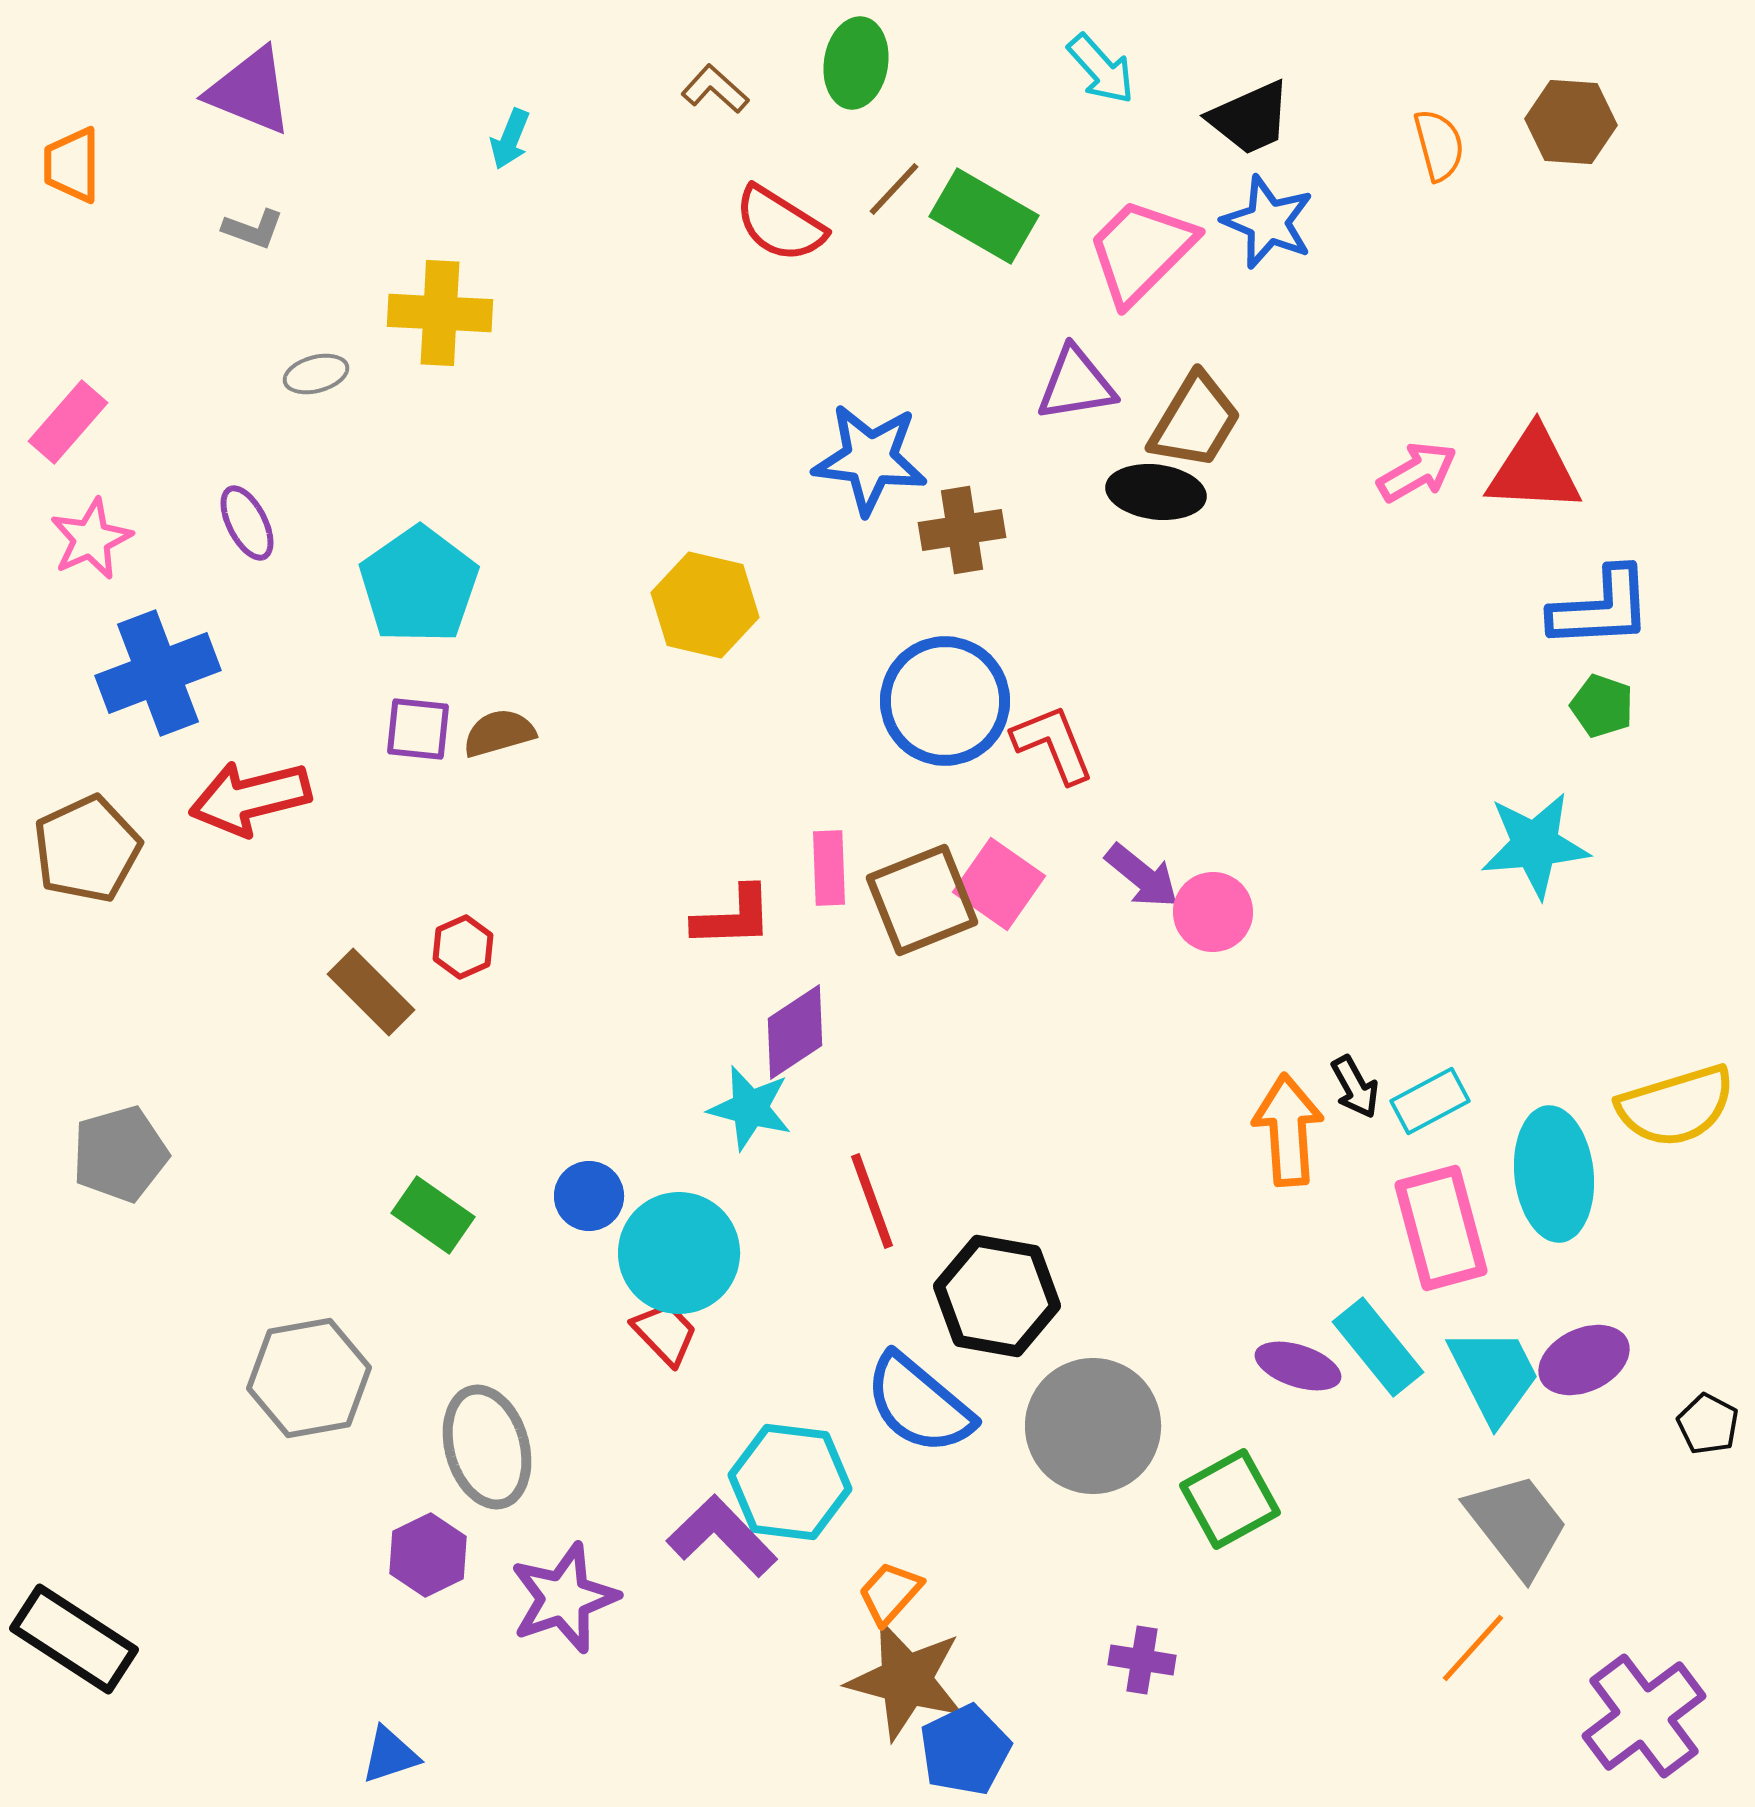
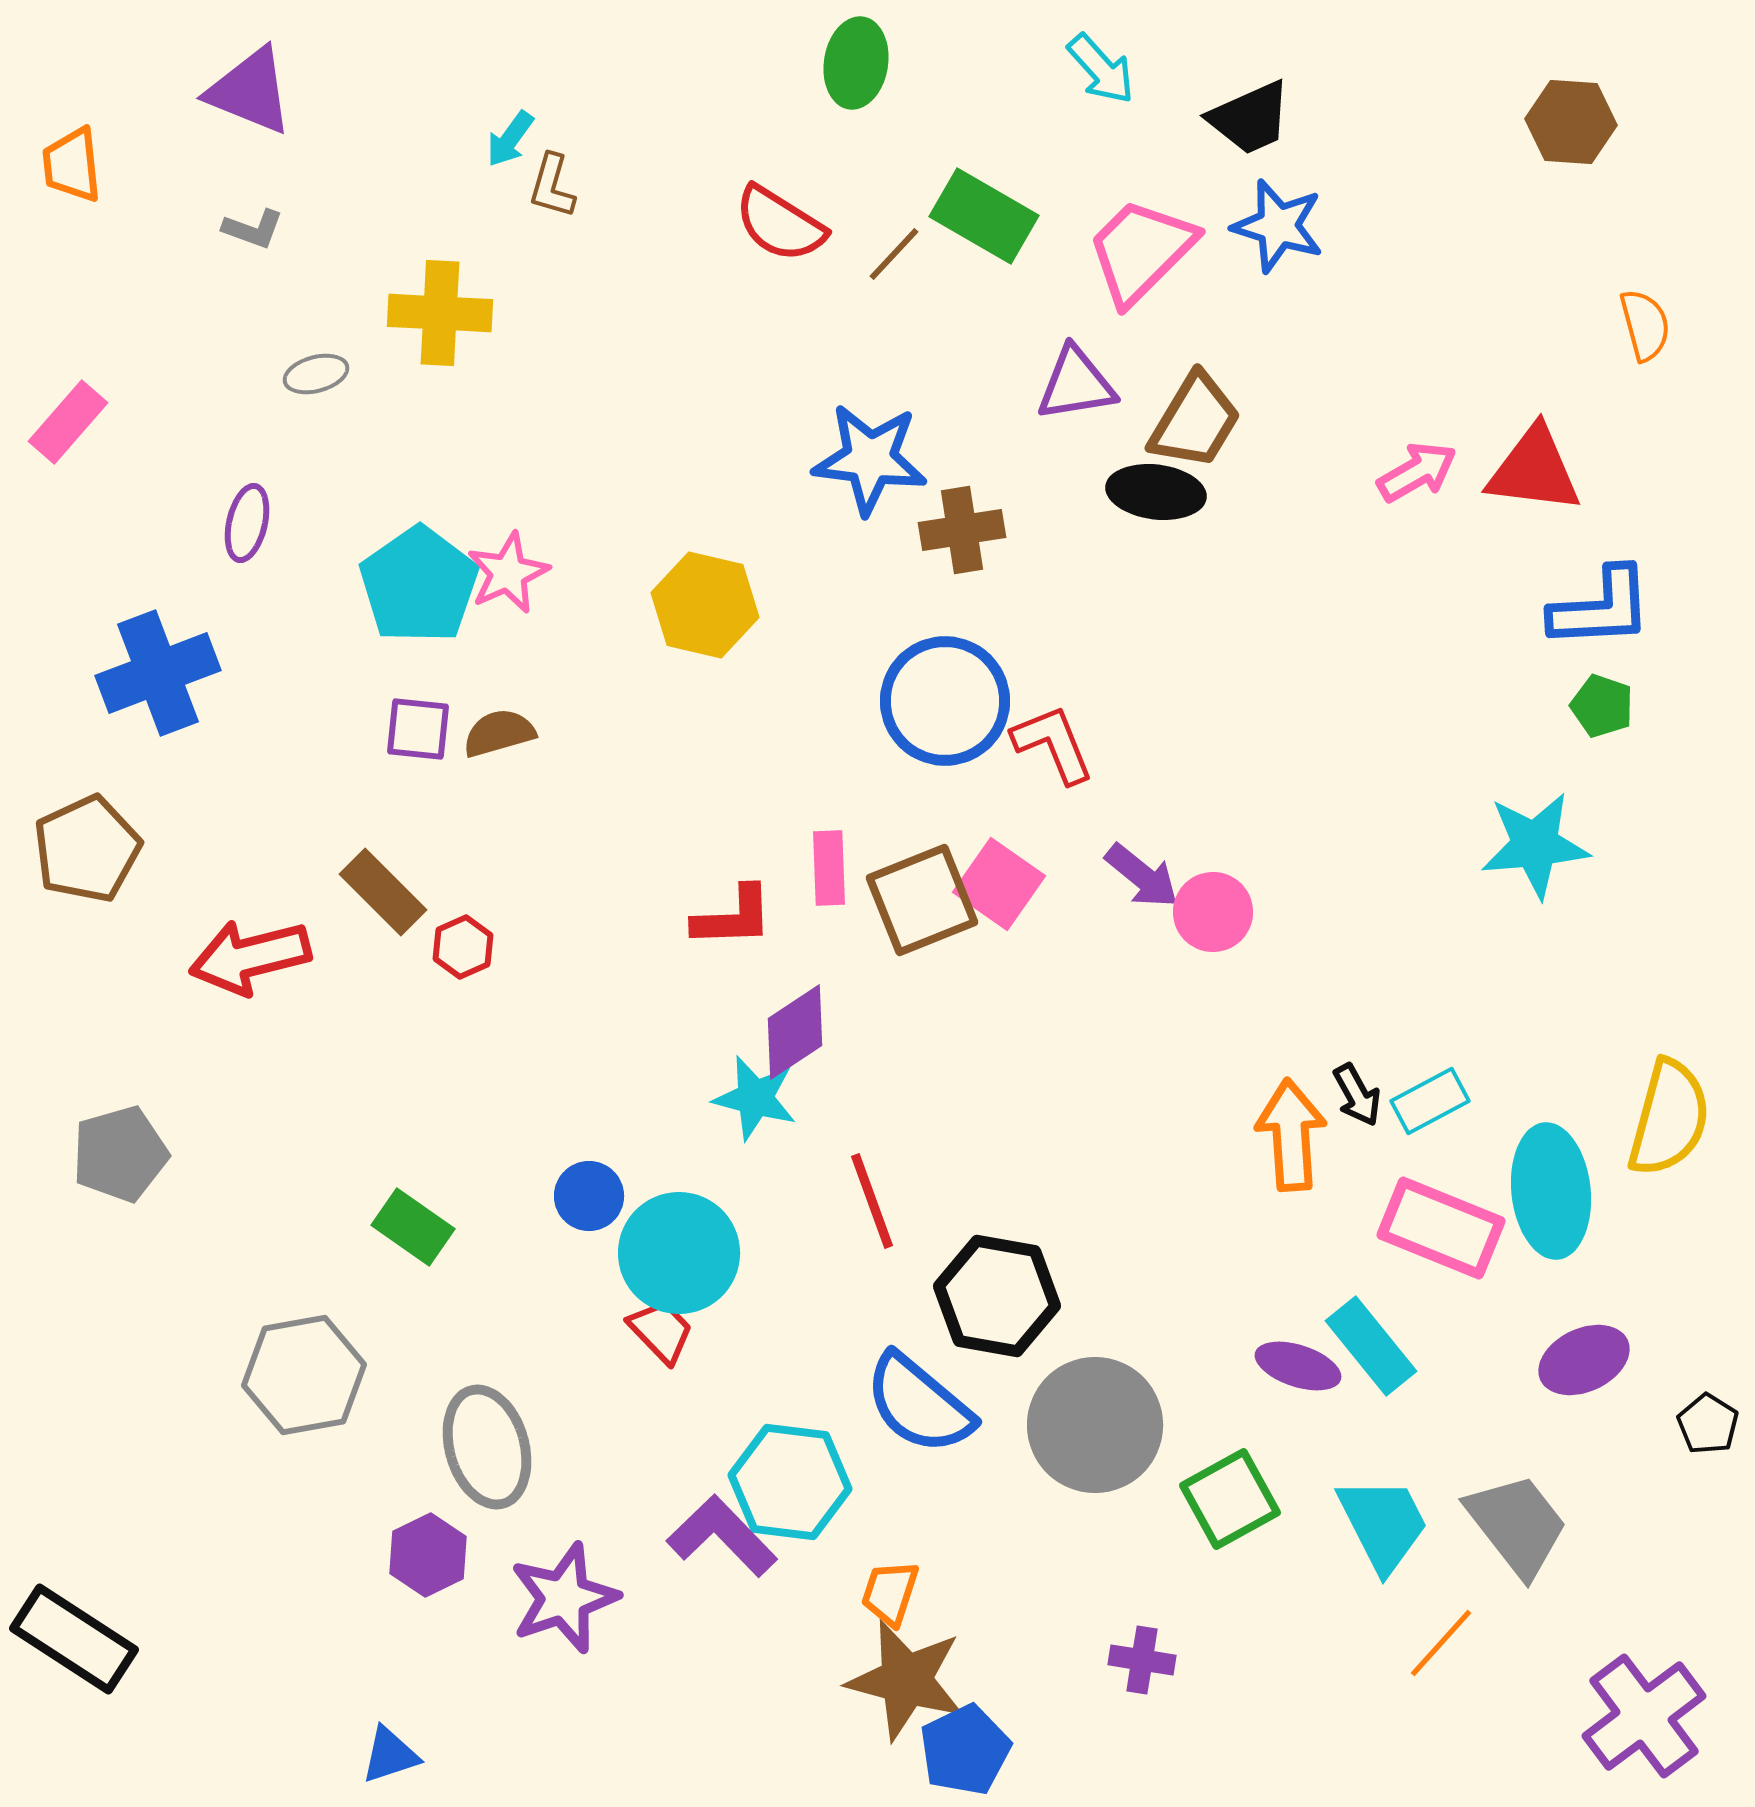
brown L-shape at (715, 89): moved 163 px left, 97 px down; rotated 116 degrees counterclockwise
cyan arrow at (510, 139): rotated 14 degrees clockwise
orange semicircle at (1439, 145): moved 206 px right, 180 px down
orange trapezoid at (72, 165): rotated 6 degrees counterclockwise
brown line at (894, 189): moved 65 px down
blue star at (1268, 222): moved 10 px right, 4 px down; rotated 6 degrees counterclockwise
red triangle at (1534, 470): rotated 4 degrees clockwise
purple ellipse at (247, 523): rotated 40 degrees clockwise
pink star at (91, 539): moved 417 px right, 34 px down
red arrow at (250, 798): moved 159 px down
brown rectangle at (371, 992): moved 12 px right, 100 px up
black arrow at (1355, 1087): moved 2 px right, 8 px down
yellow semicircle at (1676, 1106): moved 7 px left, 12 px down; rotated 58 degrees counterclockwise
cyan star at (750, 1108): moved 5 px right, 10 px up
orange arrow at (1288, 1130): moved 3 px right, 5 px down
cyan ellipse at (1554, 1174): moved 3 px left, 17 px down
green rectangle at (433, 1215): moved 20 px left, 12 px down
pink rectangle at (1441, 1228): rotated 53 degrees counterclockwise
red trapezoid at (665, 1333): moved 4 px left, 2 px up
cyan rectangle at (1378, 1347): moved 7 px left, 1 px up
cyan trapezoid at (1494, 1375): moved 111 px left, 149 px down
gray hexagon at (309, 1378): moved 5 px left, 3 px up
black pentagon at (1708, 1424): rotated 4 degrees clockwise
gray circle at (1093, 1426): moved 2 px right, 1 px up
orange trapezoid at (890, 1593): rotated 24 degrees counterclockwise
orange line at (1473, 1648): moved 32 px left, 5 px up
